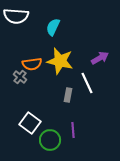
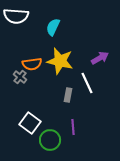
purple line: moved 3 px up
